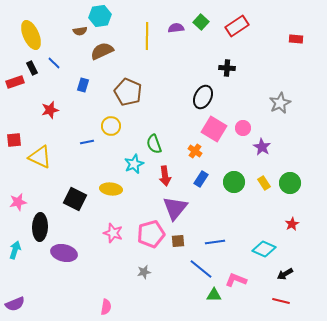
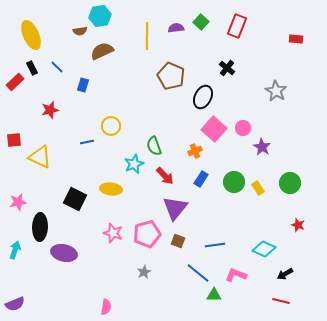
red rectangle at (237, 26): rotated 35 degrees counterclockwise
blue line at (54, 63): moved 3 px right, 4 px down
black cross at (227, 68): rotated 35 degrees clockwise
red rectangle at (15, 82): rotated 24 degrees counterclockwise
brown pentagon at (128, 92): moved 43 px right, 16 px up
gray star at (280, 103): moved 4 px left, 12 px up; rotated 15 degrees counterclockwise
pink square at (214, 129): rotated 10 degrees clockwise
green semicircle at (154, 144): moved 2 px down
orange cross at (195, 151): rotated 32 degrees clockwise
red arrow at (165, 176): rotated 36 degrees counterclockwise
yellow rectangle at (264, 183): moved 6 px left, 5 px down
red star at (292, 224): moved 6 px right, 1 px down; rotated 24 degrees counterclockwise
pink pentagon at (151, 234): moved 4 px left
brown square at (178, 241): rotated 24 degrees clockwise
blue line at (215, 242): moved 3 px down
blue line at (201, 269): moved 3 px left, 4 px down
gray star at (144, 272): rotated 16 degrees counterclockwise
pink L-shape at (236, 280): moved 5 px up
